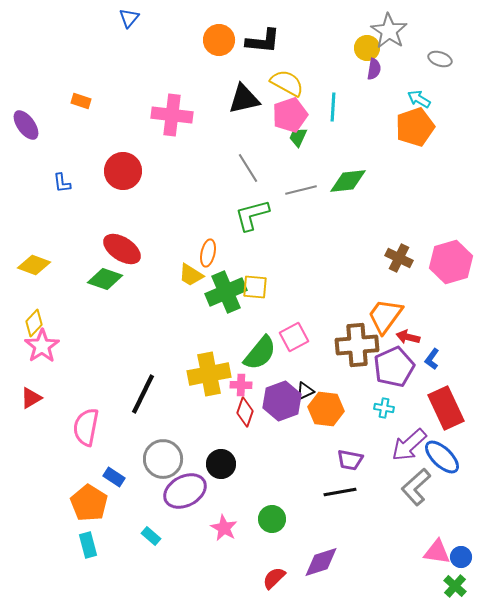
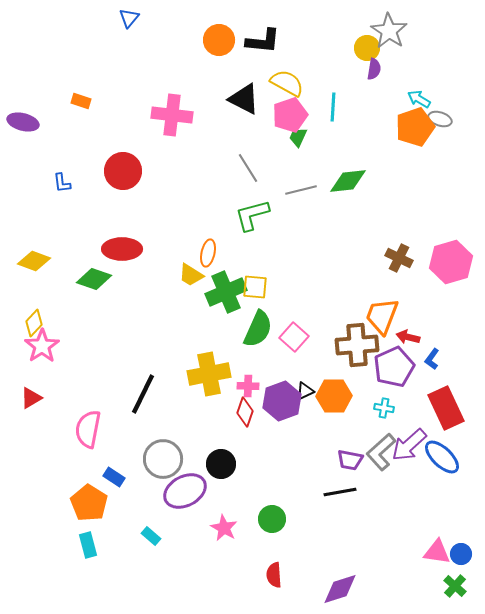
gray ellipse at (440, 59): moved 60 px down
black triangle at (244, 99): rotated 40 degrees clockwise
purple ellipse at (26, 125): moved 3 px left, 3 px up; rotated 40 degrees counterclockwise
red ellipse at (122, 249): rotated 33 degrees counterclockwise
yellow diamond at (34, 265): moved 4 px up
green diamond at (105, 279): moved 11 px left
orange trapezoid at (385, 316): moved 3 px left; rotated 15 degrees counterclockwise
pink square at (294, 337): rotated 20 degrees counterclockwise
green semicircle at (260, 353): moved 2 px left, 24 px up; rotated 15 degrees counterclockwise
pink cross at (241, 385): moved 7 px right, 1 px down
orange hexagon at (326, 409): moved 8 px right, 13 px up; rotated 8 degrees counterclockwise
pink semicircle at (86, 427): moved 2 px right, 2 px down
gray L-shape at (416, 487): moved 35 px left, 35 px up
blue circle at (461, 557): moved 3 px up
purple diamond at (321, 562): moved 19 px right, 27 px down
red semicircle at (274, 578): moved 3 px up; rotated 50 degrees counterclockwise
